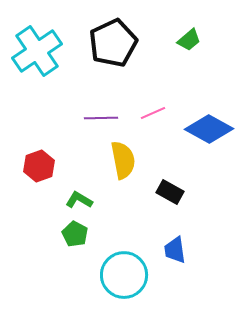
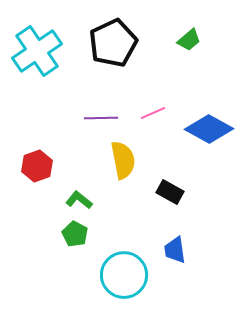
red hexagon: moved 2 px left
green L-shape: rotated 8 degrees clockwise
